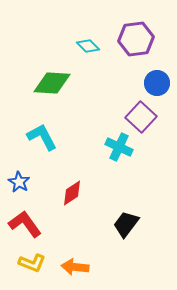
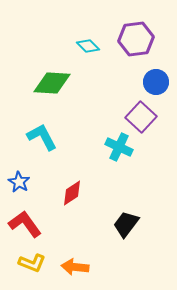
blue circle: moved 1 px left, 1 px up
